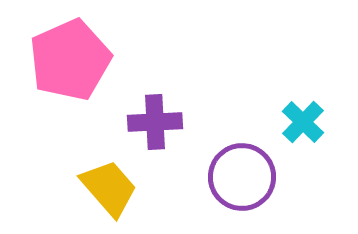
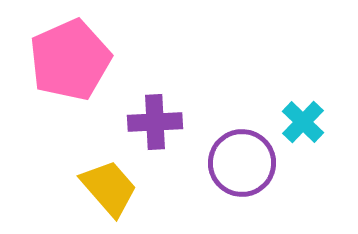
purple circle: moved 14 px up
